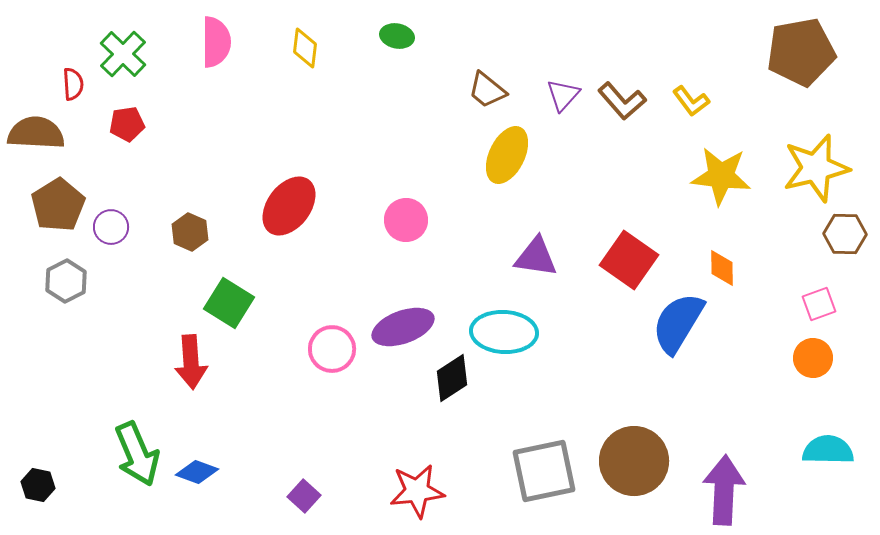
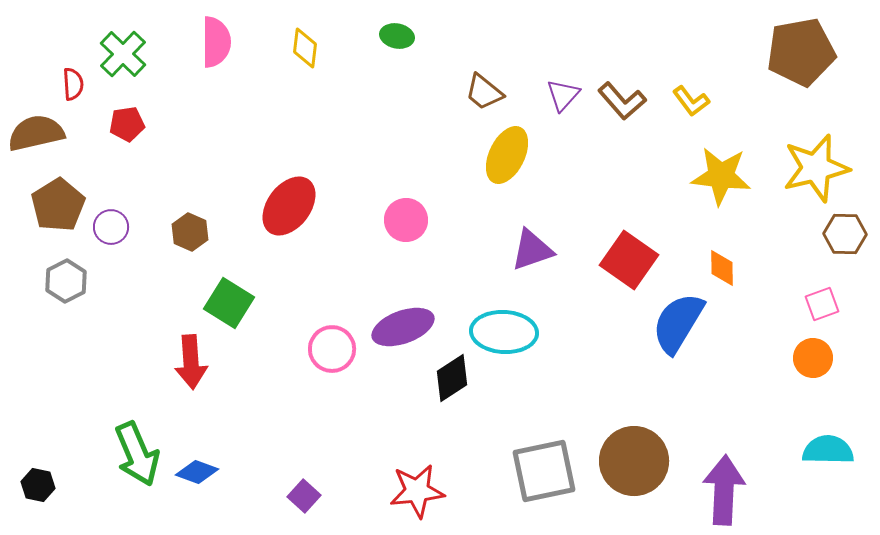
brown trapezoid at (487, 90): moved 3 px left, 2 px down
brown semicircle at (36, 133): rotated 16 degrees counterclockwise
purple triangle at (536, 257): moved 4 px left, 7 px up; rotated 27 degrees counterclockwise
pink square at (819, 304): moved 3 px right
